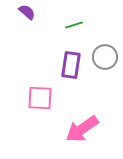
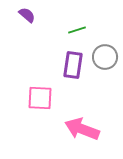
purple semicircle: moved 3 px down
green line: moved 3 px right, 5 px down
purple rectangle: moved 2 px right
pink arrow: rotated 56 degrees clockwise
